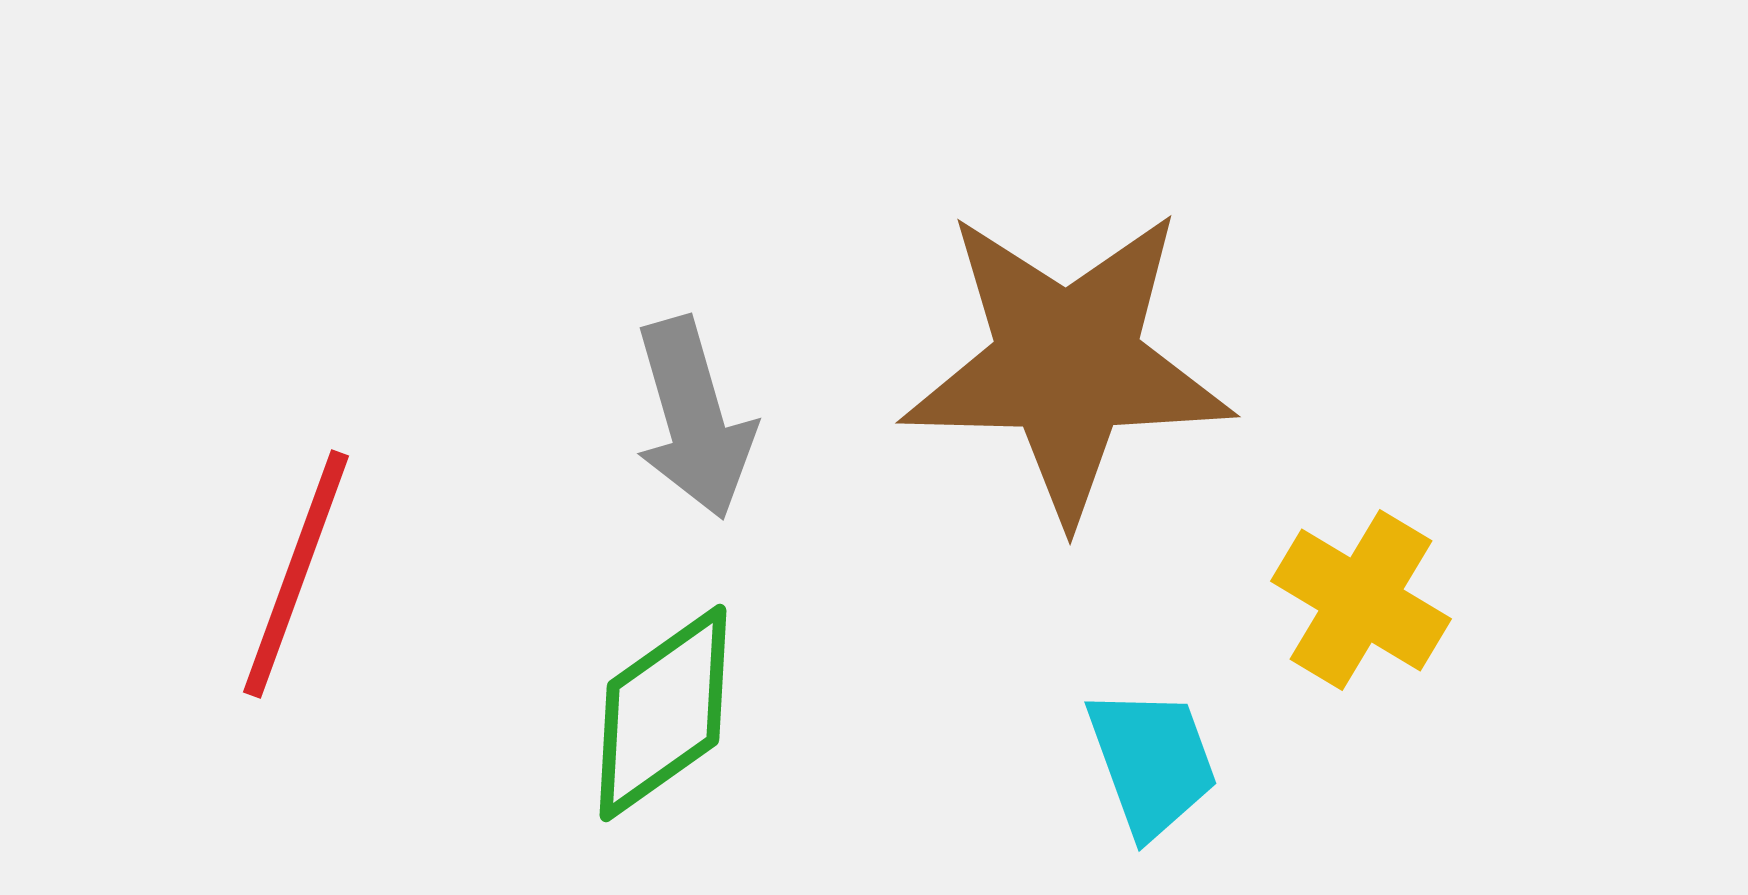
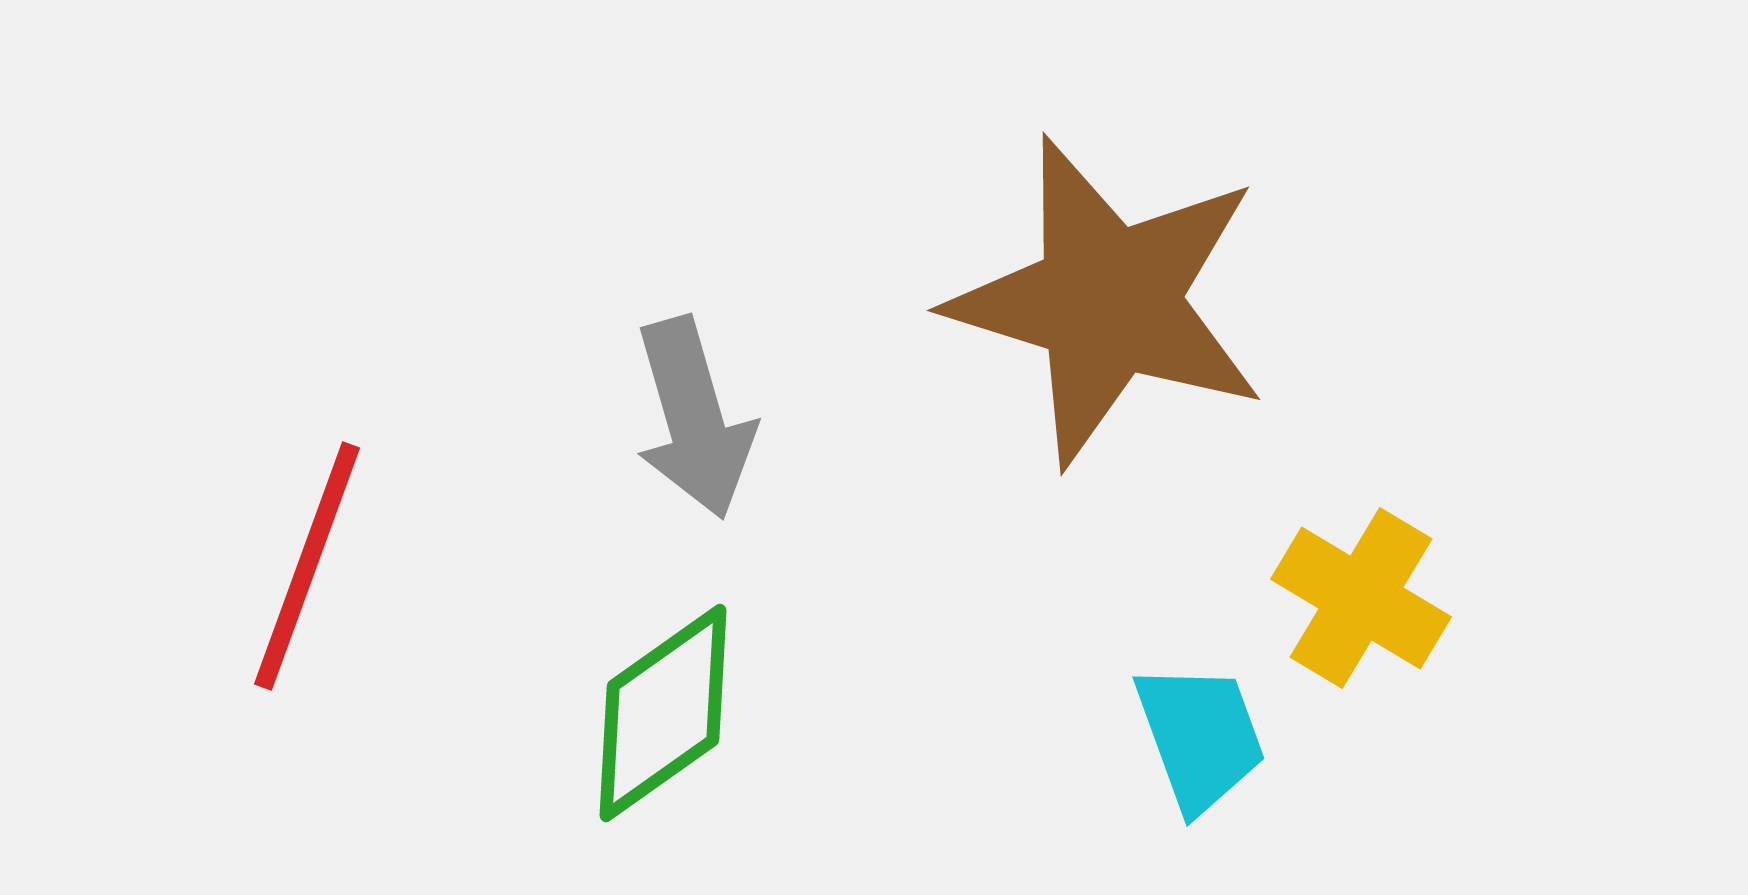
brown star: moved 41 px right, 63 px up; rotated 16 degrees clockwise
red line: moved 11 px right, 8 px up
yellow cross: moved 2 px up
cyan trapezoid: moved 48 px right, 25 px up
